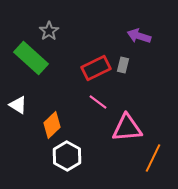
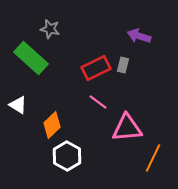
gray star: moved 1 px right, 2 px up; rotated 24 degrees counterclockwise
